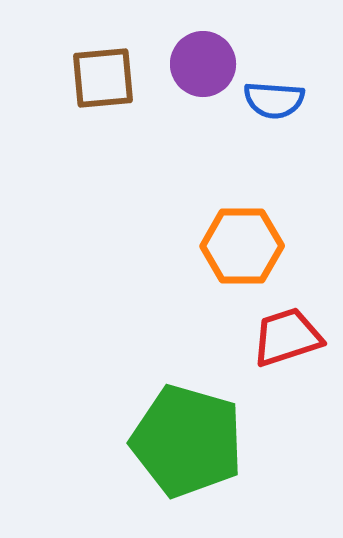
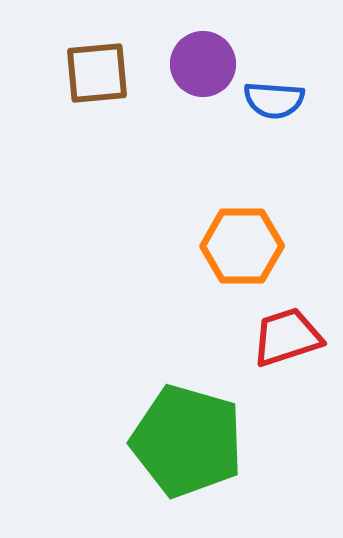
brown square: moved 6 px left, 5 px up
